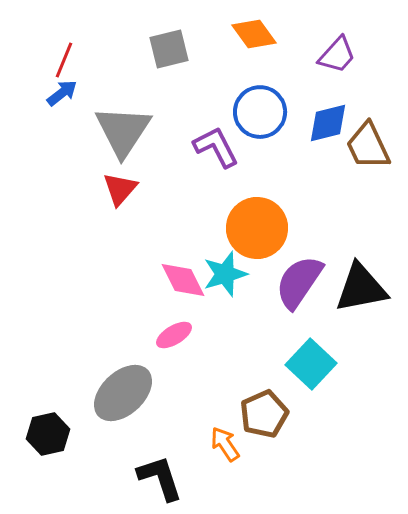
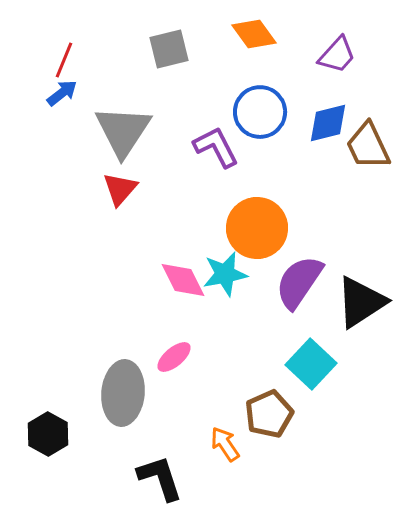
cyan star: rotated 6 degrees clockwise
black triangle: moved 14 px down; rotated 22 degrees counterclockwise
pink ellipse: moved 22 px down; rotated 9 degrees counterclockwise
gray ellipse: rotated 42 degrees counterclockwise
brown pentagon: moved 5 px right
black hexagon: rotated 18 degrees counterclockwise
